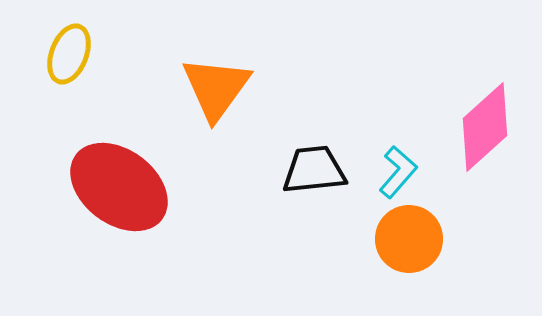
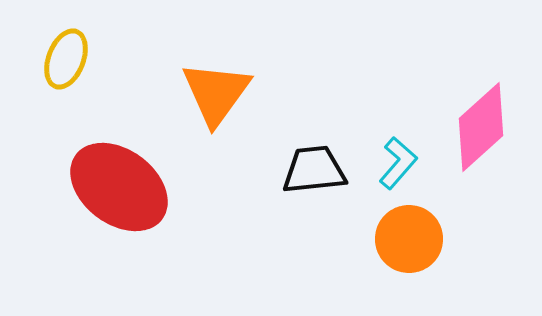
yellow ellipse: moved 3 px left, 5 px down
orange triangle: moved 5 px down
pink diamond: moved 4 px left
cyan L-shape: moved 9 px up
